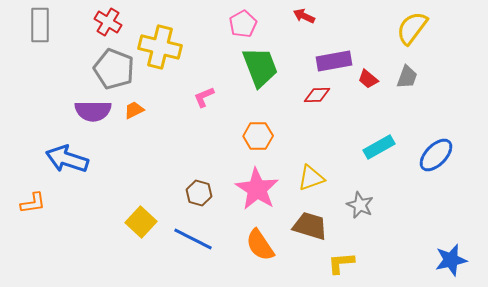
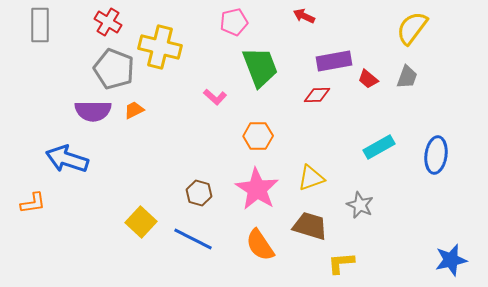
pink pentagon: moved 9 px left, 2 px up; rotated 16 degrees clockwise
pink L-shape: moved 11 px right; rotated 115 degrees counterclockwise
blue ellipse: rotated 36 degrees counterclockwise
